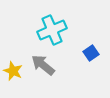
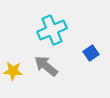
gray arrow: moved 3 px right, 1 px down
yellow star: rotated 18 degrees counterclockwise
